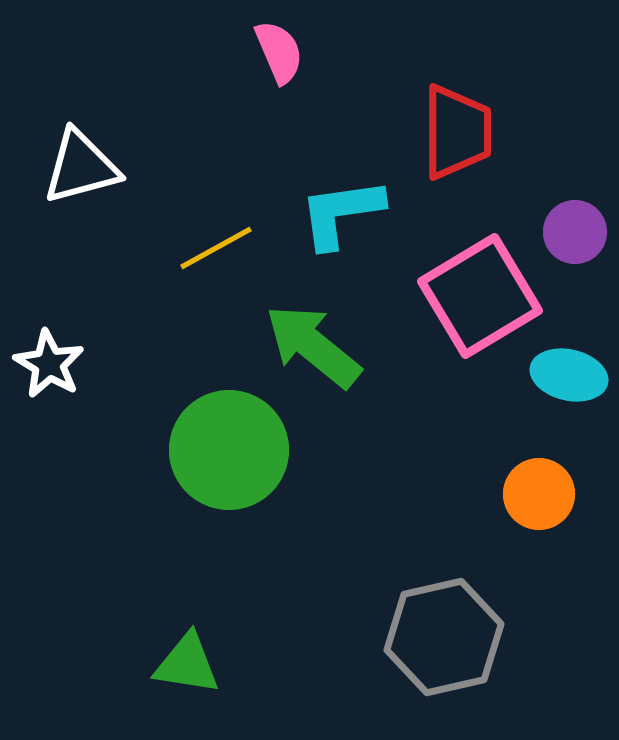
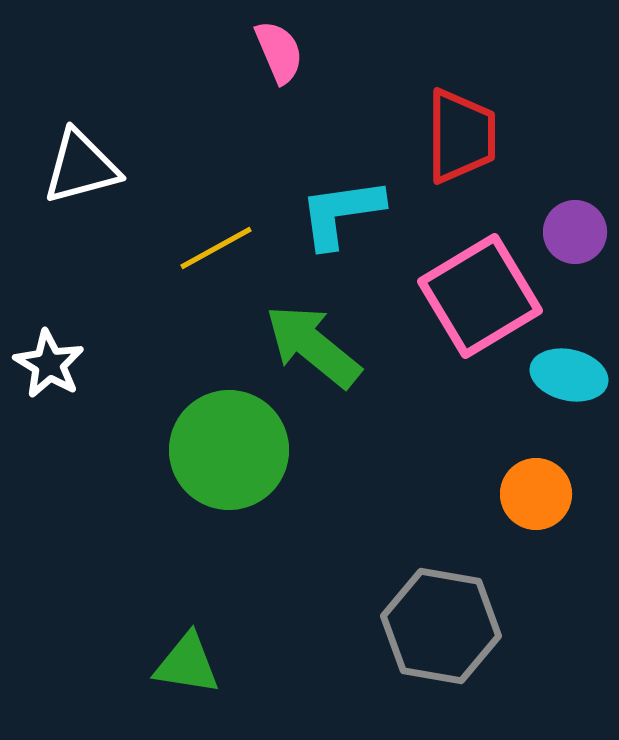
red trapezoid: moved 4 px right, 4 px down
orange circle: moved 3 px left
gray hexagon: moved 3 px left, 11 px up; rotated 23 degrees clockwise
